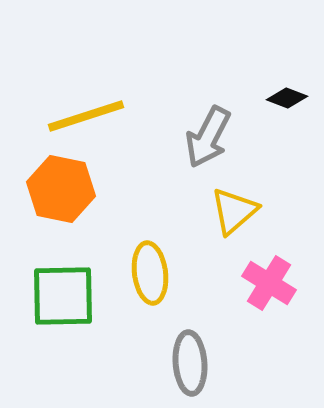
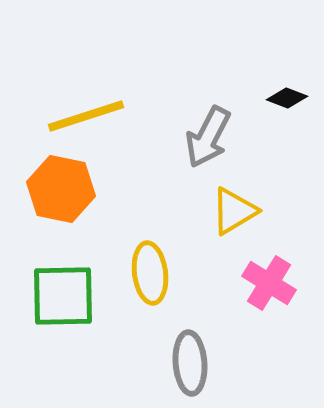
yellow triangle: rotated 10 degrees clockwise
